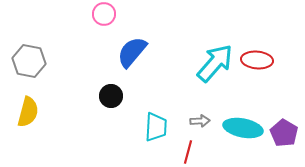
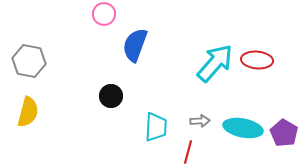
blue semicircle: moved 3 px right, 7 px up; rotated 20 degrees counterclockwise
